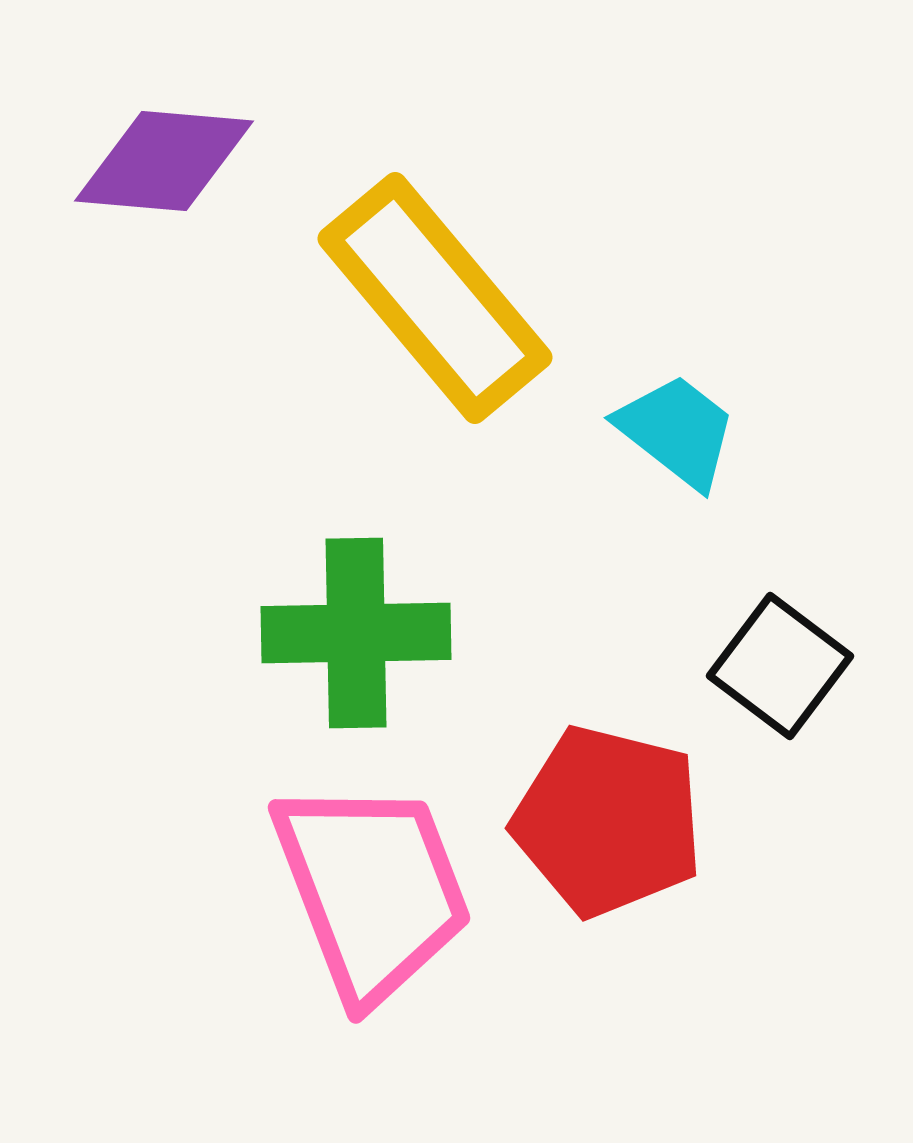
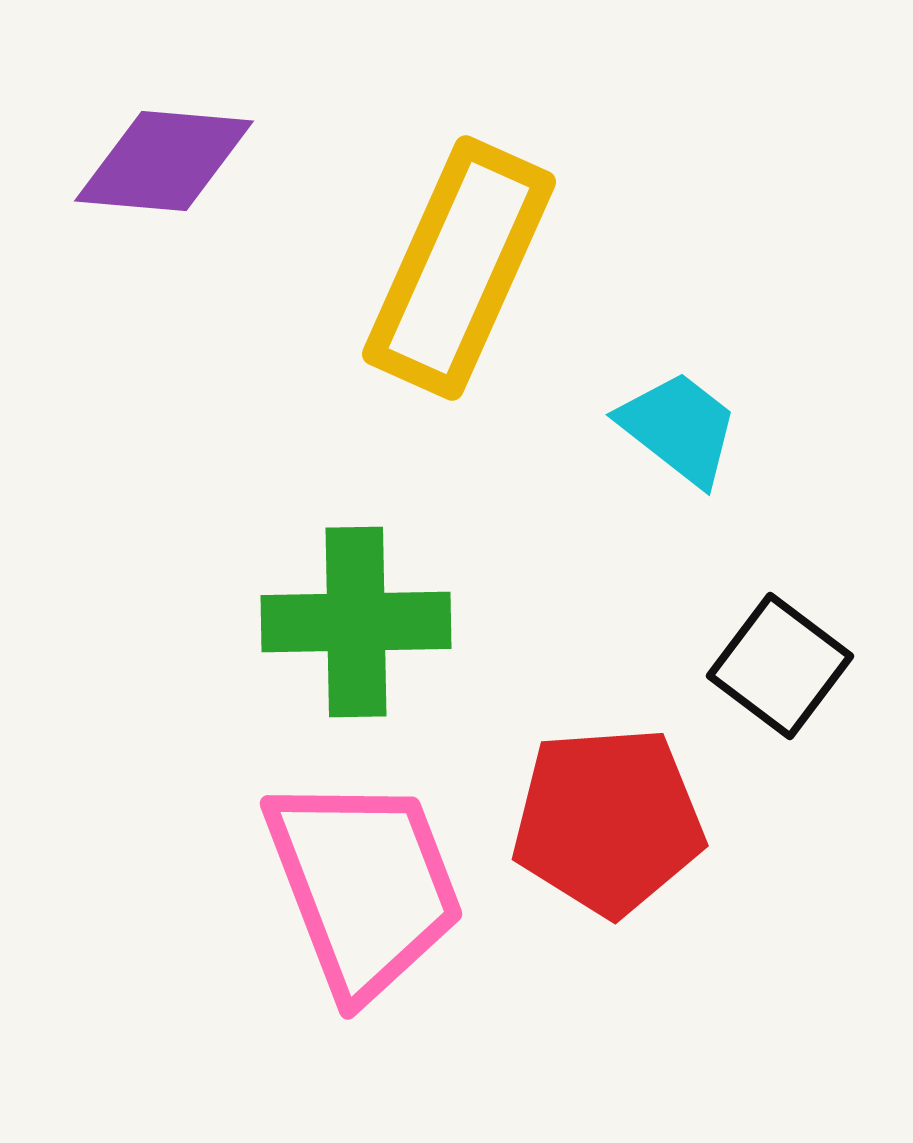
yellow rectangle: moved 24 px right, 30 px up; rotated 64 degrees clockwise
cyan trapezoid: moved 2 px right, 3 px up
green cross: moved 11 px up
red pentagon: rotated 18 degrees counterclockwise
pink trapezoid: moved 8 px left, 4 px up
